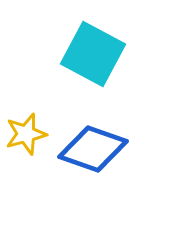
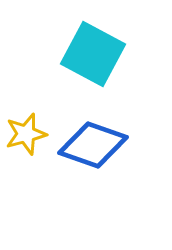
blue diamond: moved 4 px up
